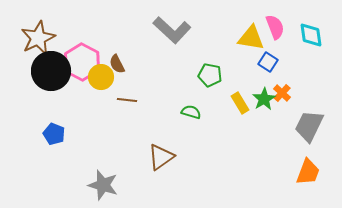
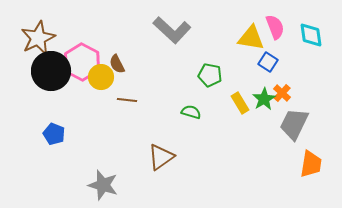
gray trapezoid: moved 15 px left, 2 px up
orange trapezoid: moved 3 px right, 8 px up; rotated 12 degrees counterclockwise
